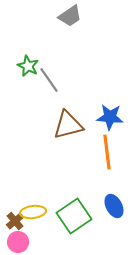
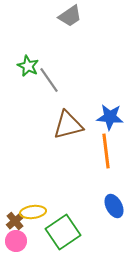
orange line: moved 1 px left, 1 px up
green square: moved 11 px left, 16 px down
pink circle: moved 2 px left, 1 px up
